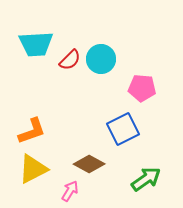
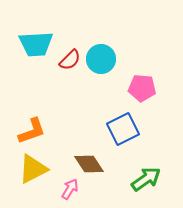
brown diamond: rotated 28 degrees clockwise
pink arrow: moved 2 px up
